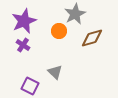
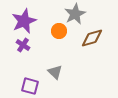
purple square: rotated 12 degrees counterclockwise
